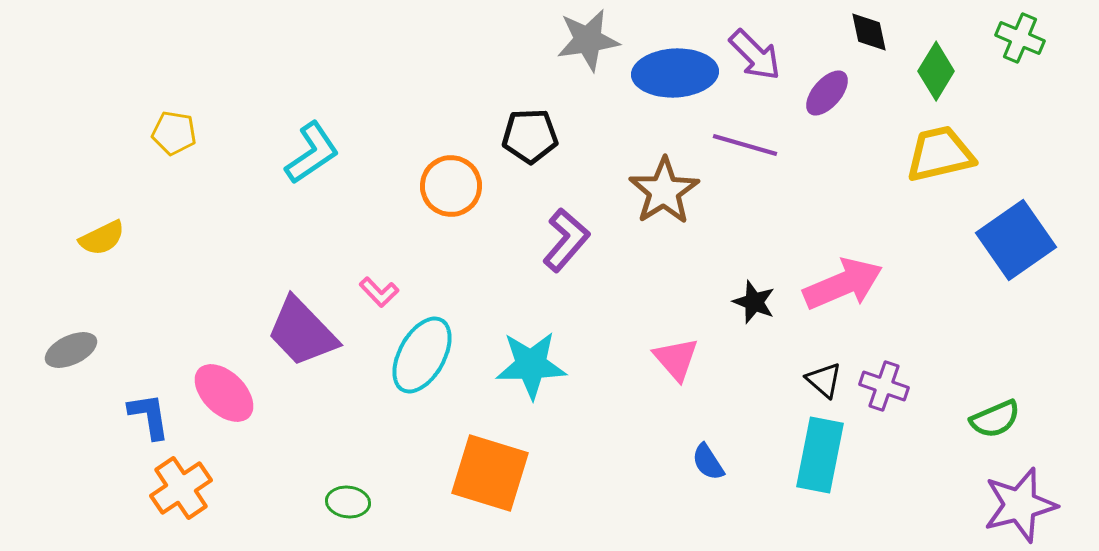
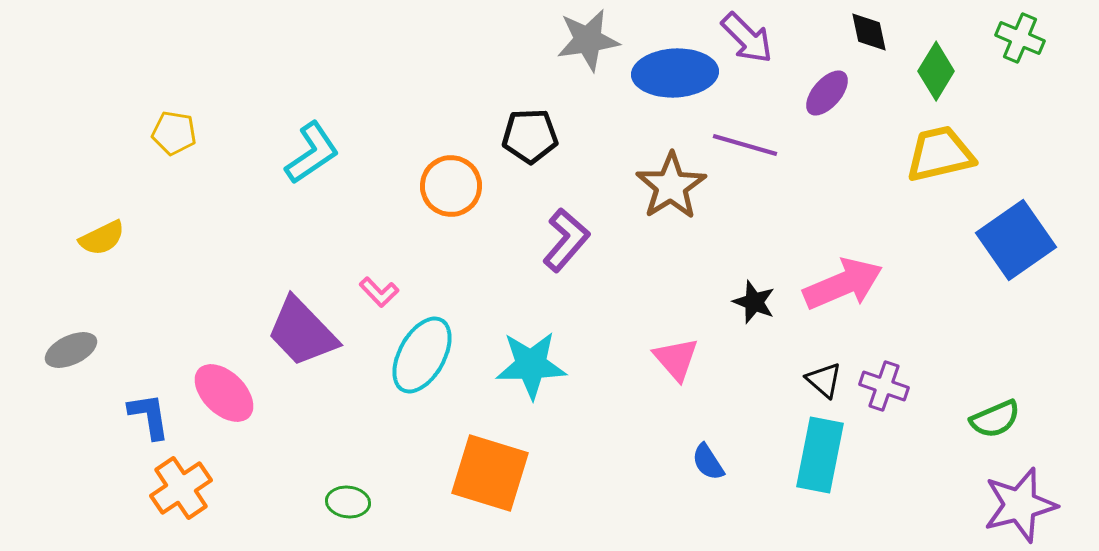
purple arrow: moved 8 px left, 17 px up
brown star: moved 7 px right, 5 px up
